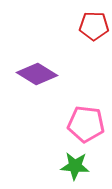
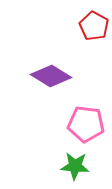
red pentagon: rotated 28 degrees clockwise
purple diamond: moved 14 px right, 2 px down
